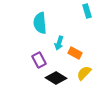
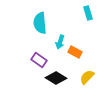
cyan rectangle: moved 1 px right, 2 px down
cyan arrow: moved 1 px right, 1 px up
orange rectangle: moved 1 px up
purple rectangle: rotated 28 degrees counterclockwise
yellow semicircle: moved 3 px right, 4 px down
